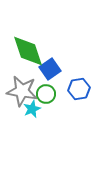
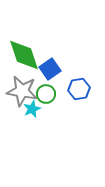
green diamond: moved 4 px left, 4 px down
